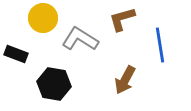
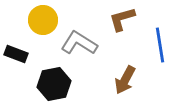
yellow circle: moved 2 px down
gray L-shape: moved 1 px left, 4 px down
black hexagon: rotated 20 degrees counterclockwise
